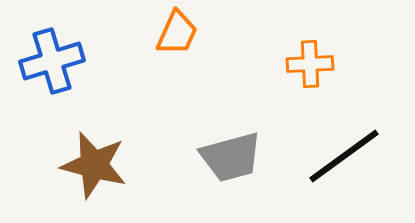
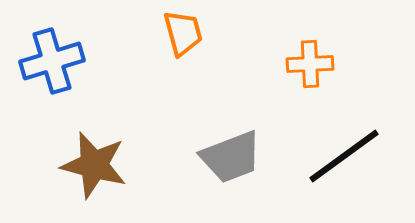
orange trapezoid: moved 6 px right; rotated 39 degrees counterclockwise
gray trapezoid: rotated 6 degrees counterclockwise
